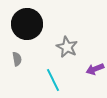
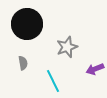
gray star: rotated 25 degrees clockwise
gray semicircle: moved 6 px right, 4 px down
cyan line: moved 1 px down
